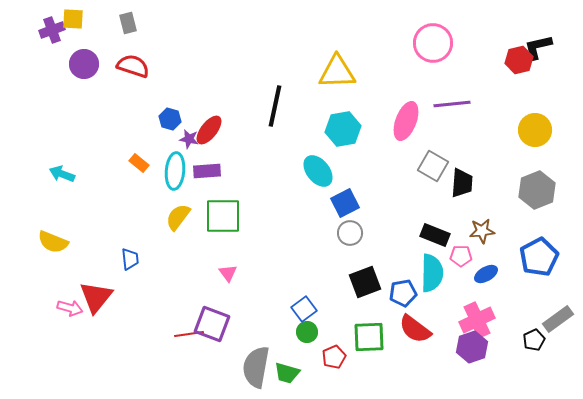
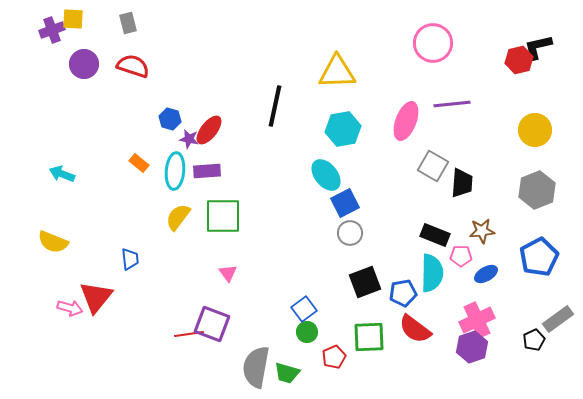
cyan ellipse at (318, 171): moved 8 px right, 4 px down
